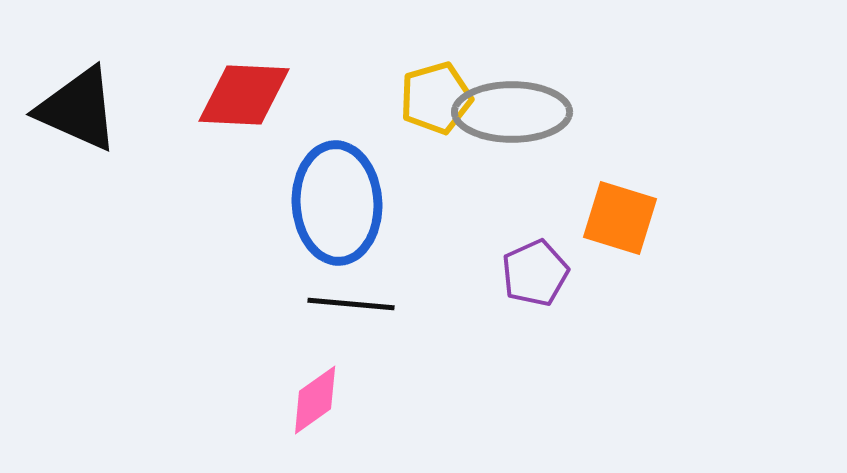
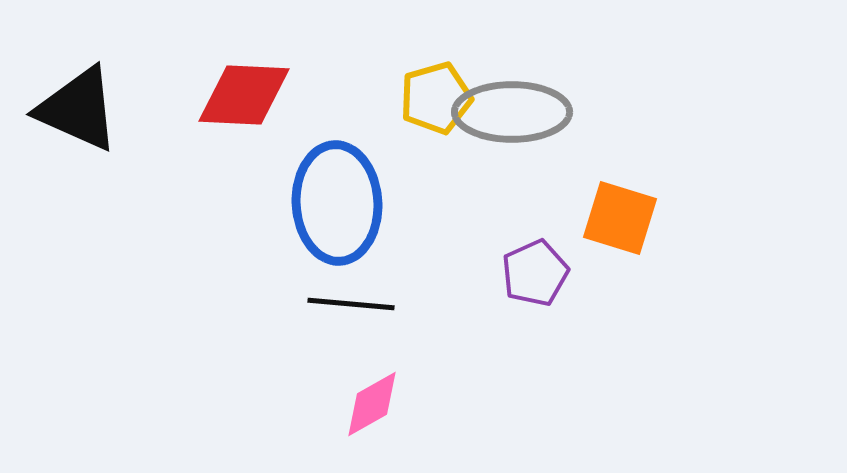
pink diamond: moved 57 px right, 4 px down; rotated 6 degrees clockwise
